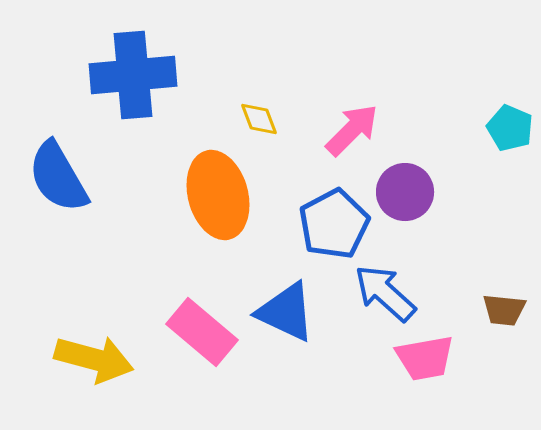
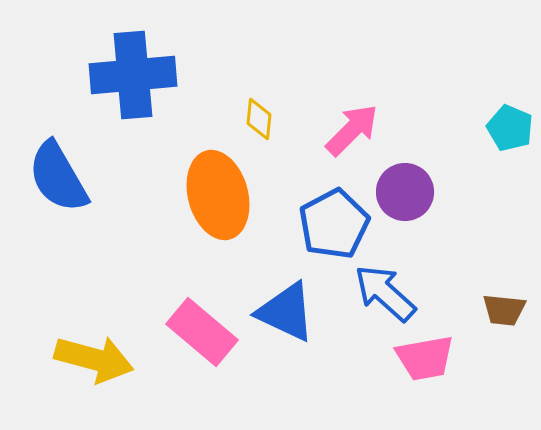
yellow diamond: rotated 27 degrees clockwise
